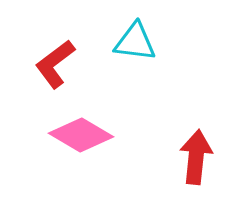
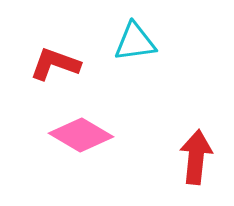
cyan triangle: rotated 15 degrees counterclockwise
red L-shape: rotated 57 degrees clockwise
